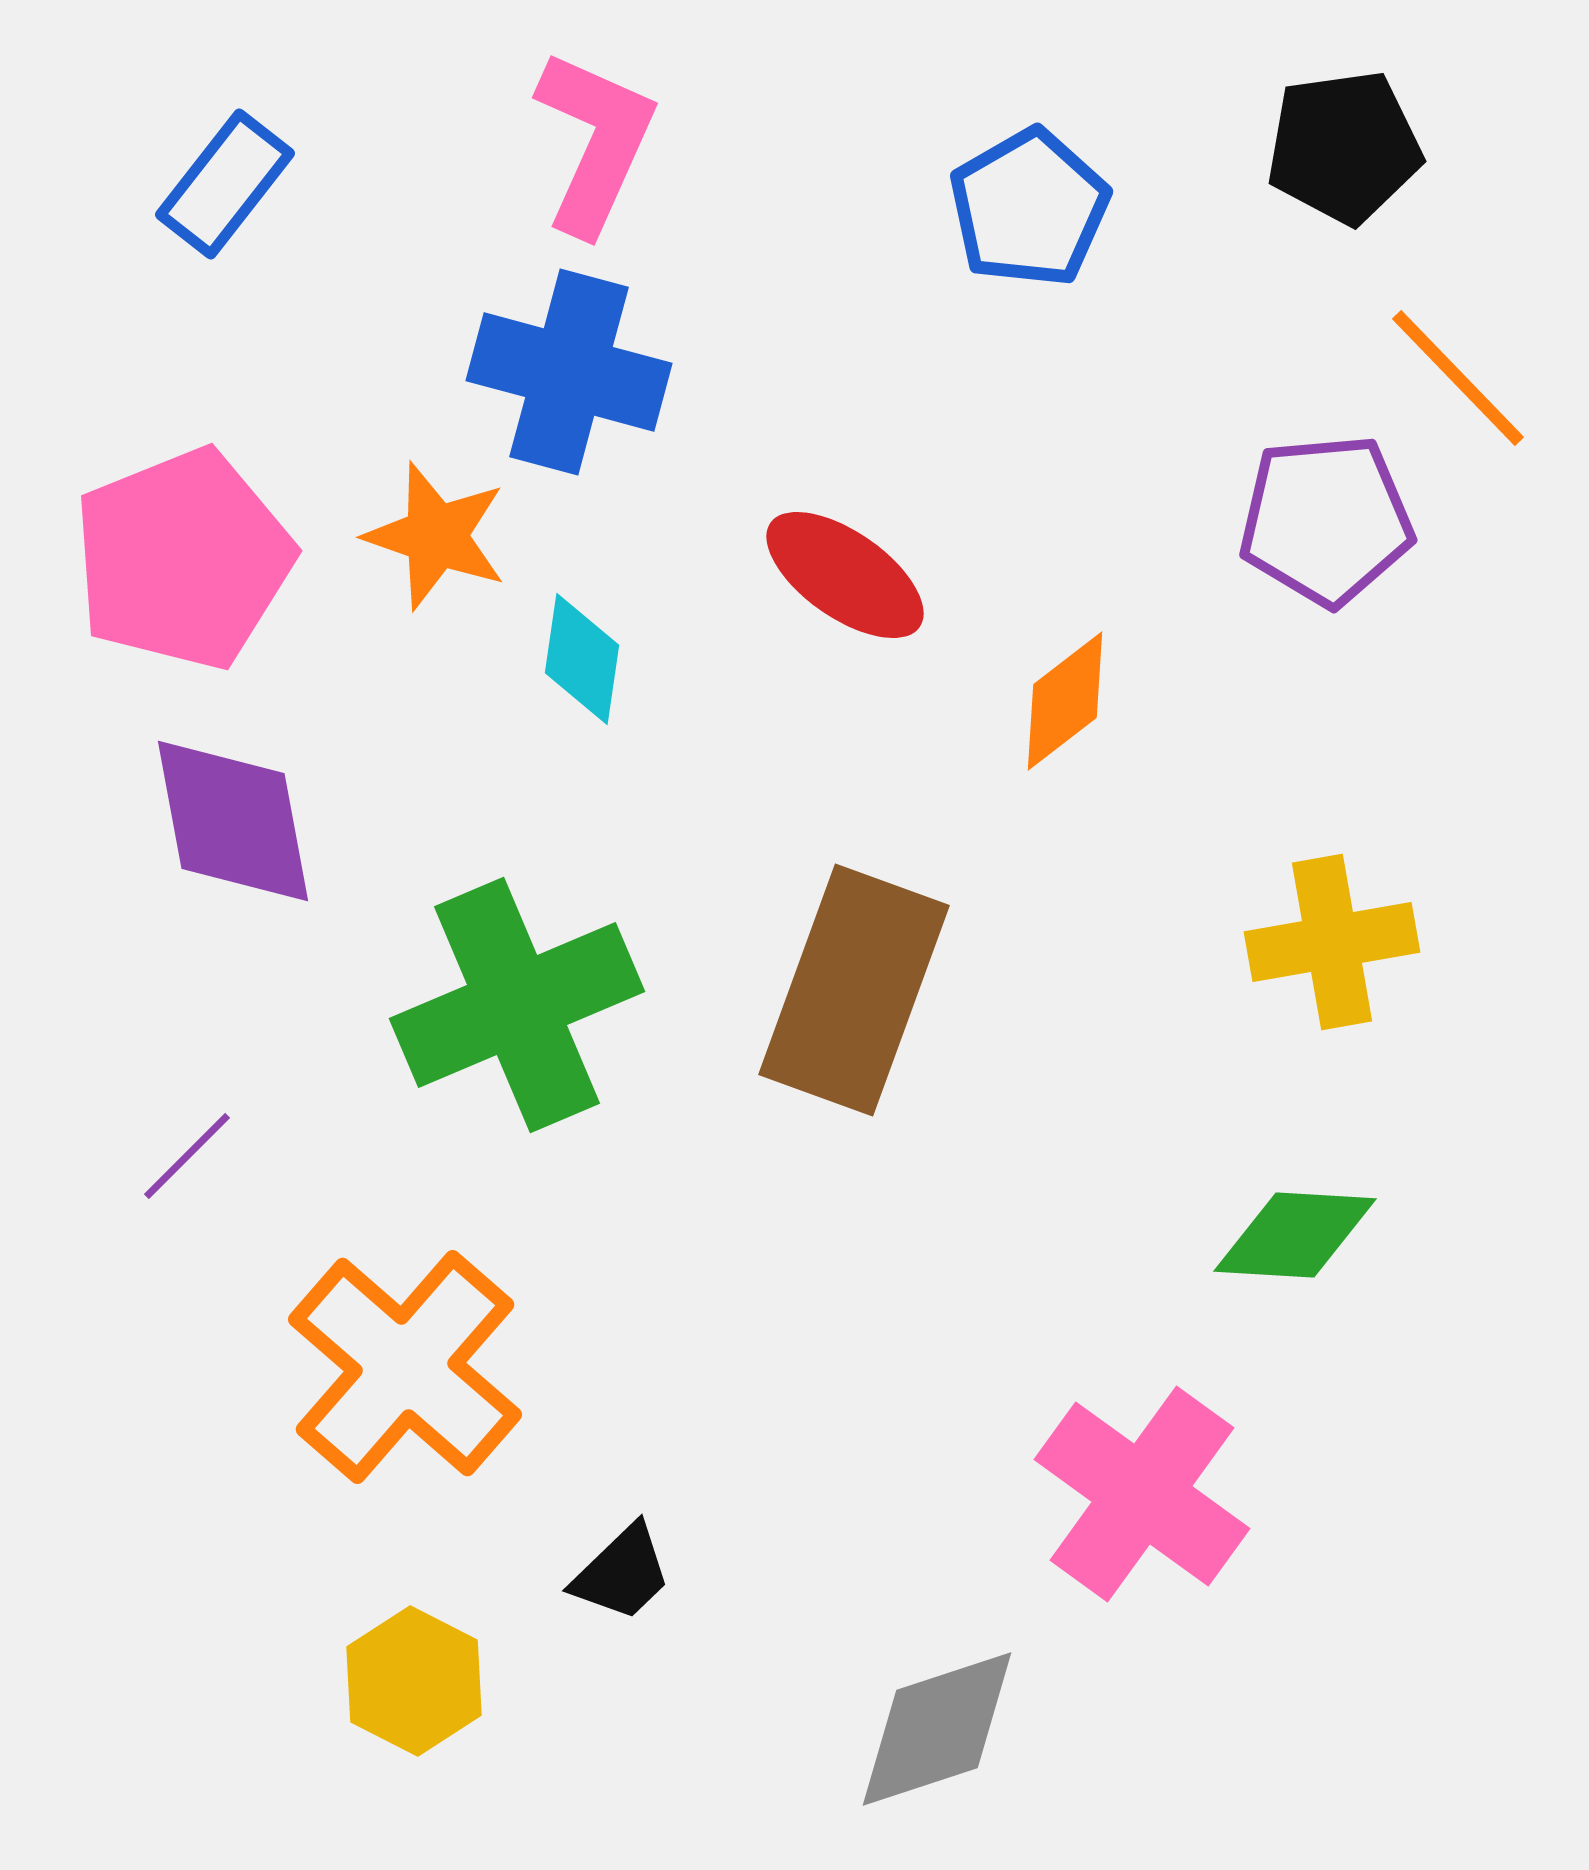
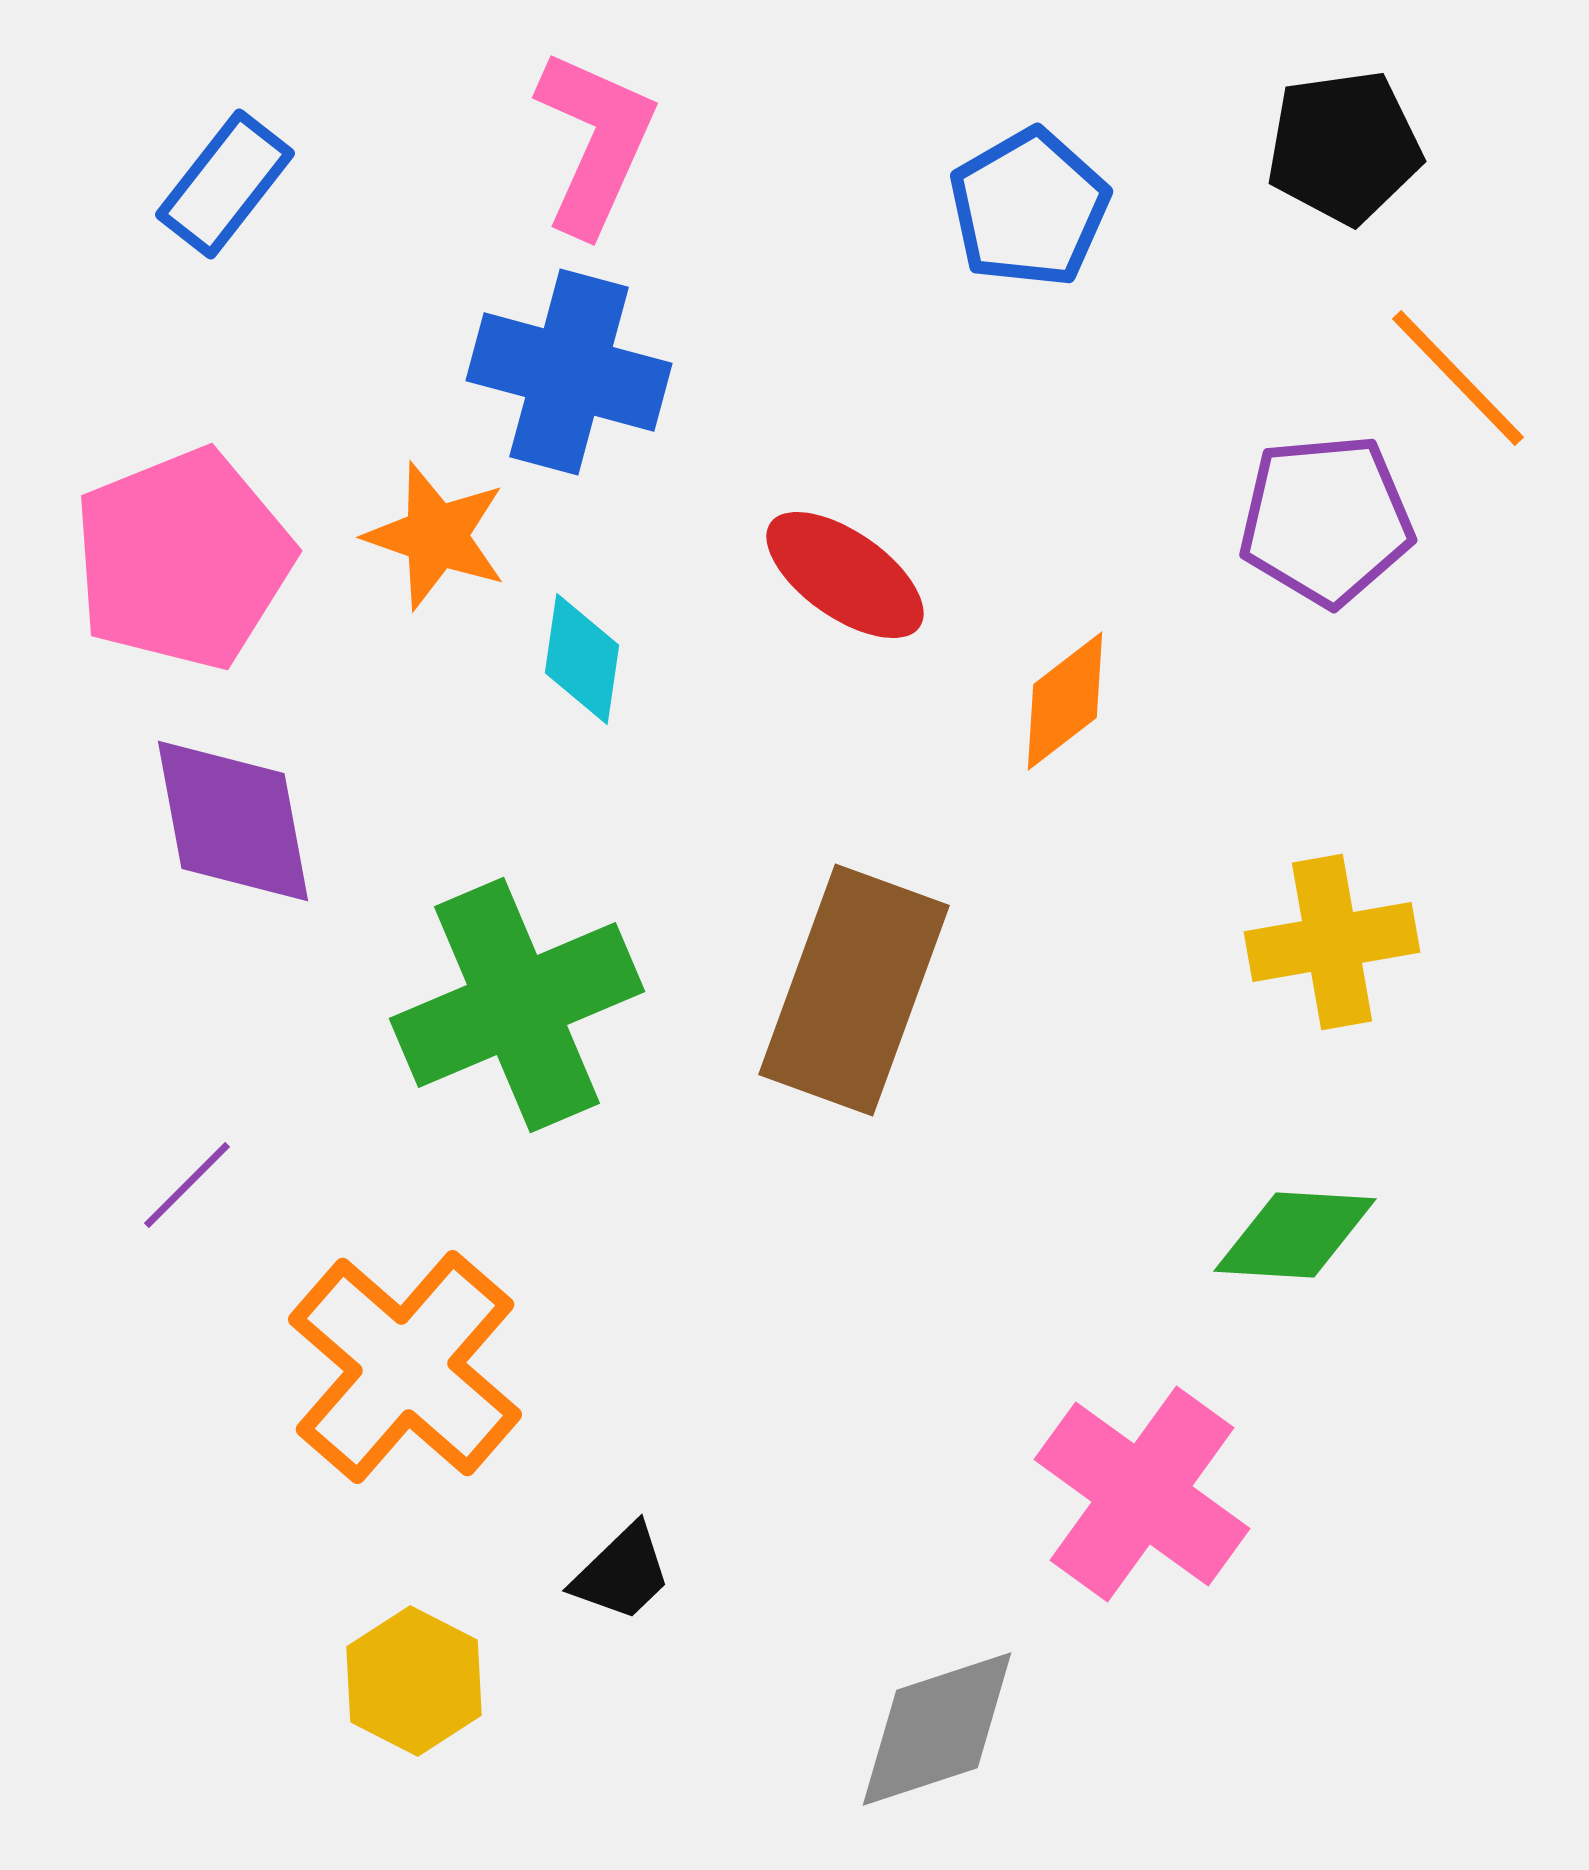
purple line: moved 29 px down
